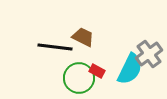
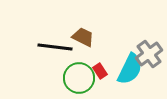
red rectangle: moved 3 px right; rotated 28 degrees clockwise
